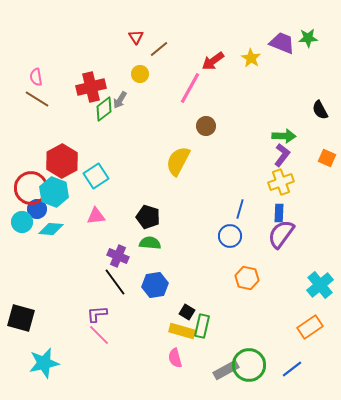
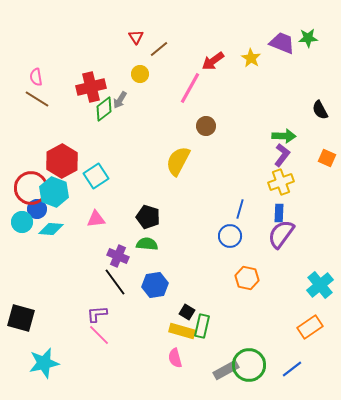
pink triangle at (96, 216): moved 3 px down
green semicircle at (150, 243): moved 3 px left, 1 px down
